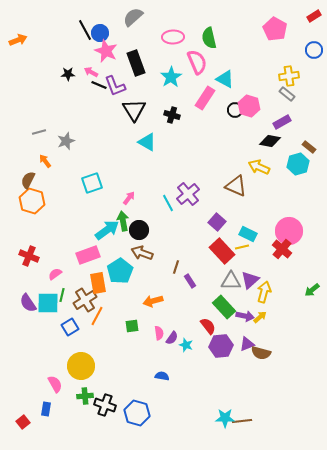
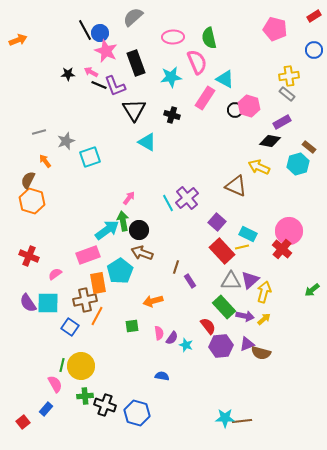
pink pentagon at (275, 29): rotated 15 degrees counterclockwise
cyan star at (171, 77): rotated 25 degrees clockwise
cyan square at (92, 183): moved 2 px left, 26 px up
purple cross at (188, 194): moved 1 px left, 4 px down
green line at (62, 295): moved 70 px down
brown cross at (85, 300): rotated 20 degrees clockwise
yellow arrow at (260, 317): moved 4 px right, 2 px down
blue square at (70, 327): rotated 24 degrees counterclockwise
blue rectangle at (46, 409): rotated 32 degrees clockwise
